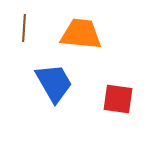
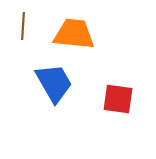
brown line: moved 1 px left, 2 px up
orange trapezoid: moved 7 px left
